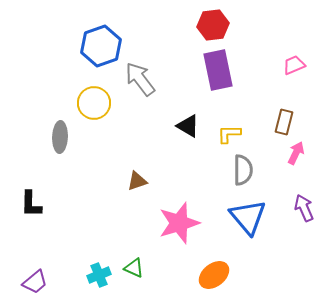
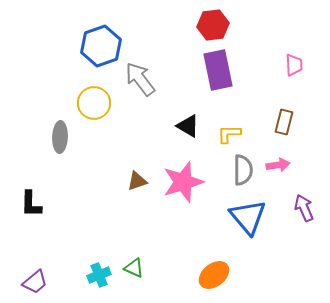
pink trapezoid: rotated 110 degrees clockwise
pink arrow: moved 18 px left, 12 px down; rotated 55 degrees clockwise
pink star: moved 4 px right, 41 px up
